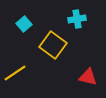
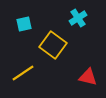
cyan cross: moved 1 px right, 1 px up; rotated 24 degrees counterclockwise
cyan square: rotated 28 degrees clockwise
yellow line: moved 8 px right
